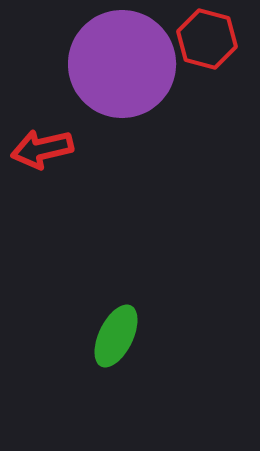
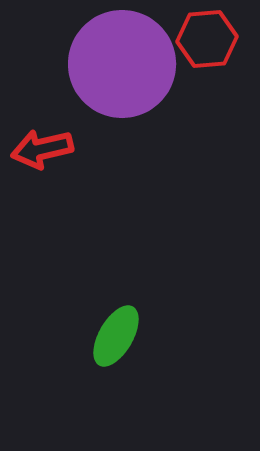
red hexagon: rotated 20 degrees counterclockwise
green ellipse: rotated 4 degrees clockwise
